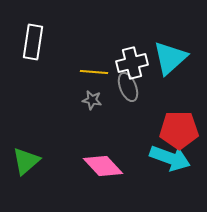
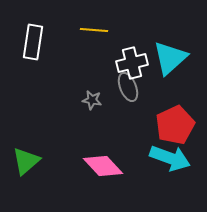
yellow line: moved 42 px up
red pentagon: moved 4 px left, 5 px up; rotated 24 degrees counterclockwise
